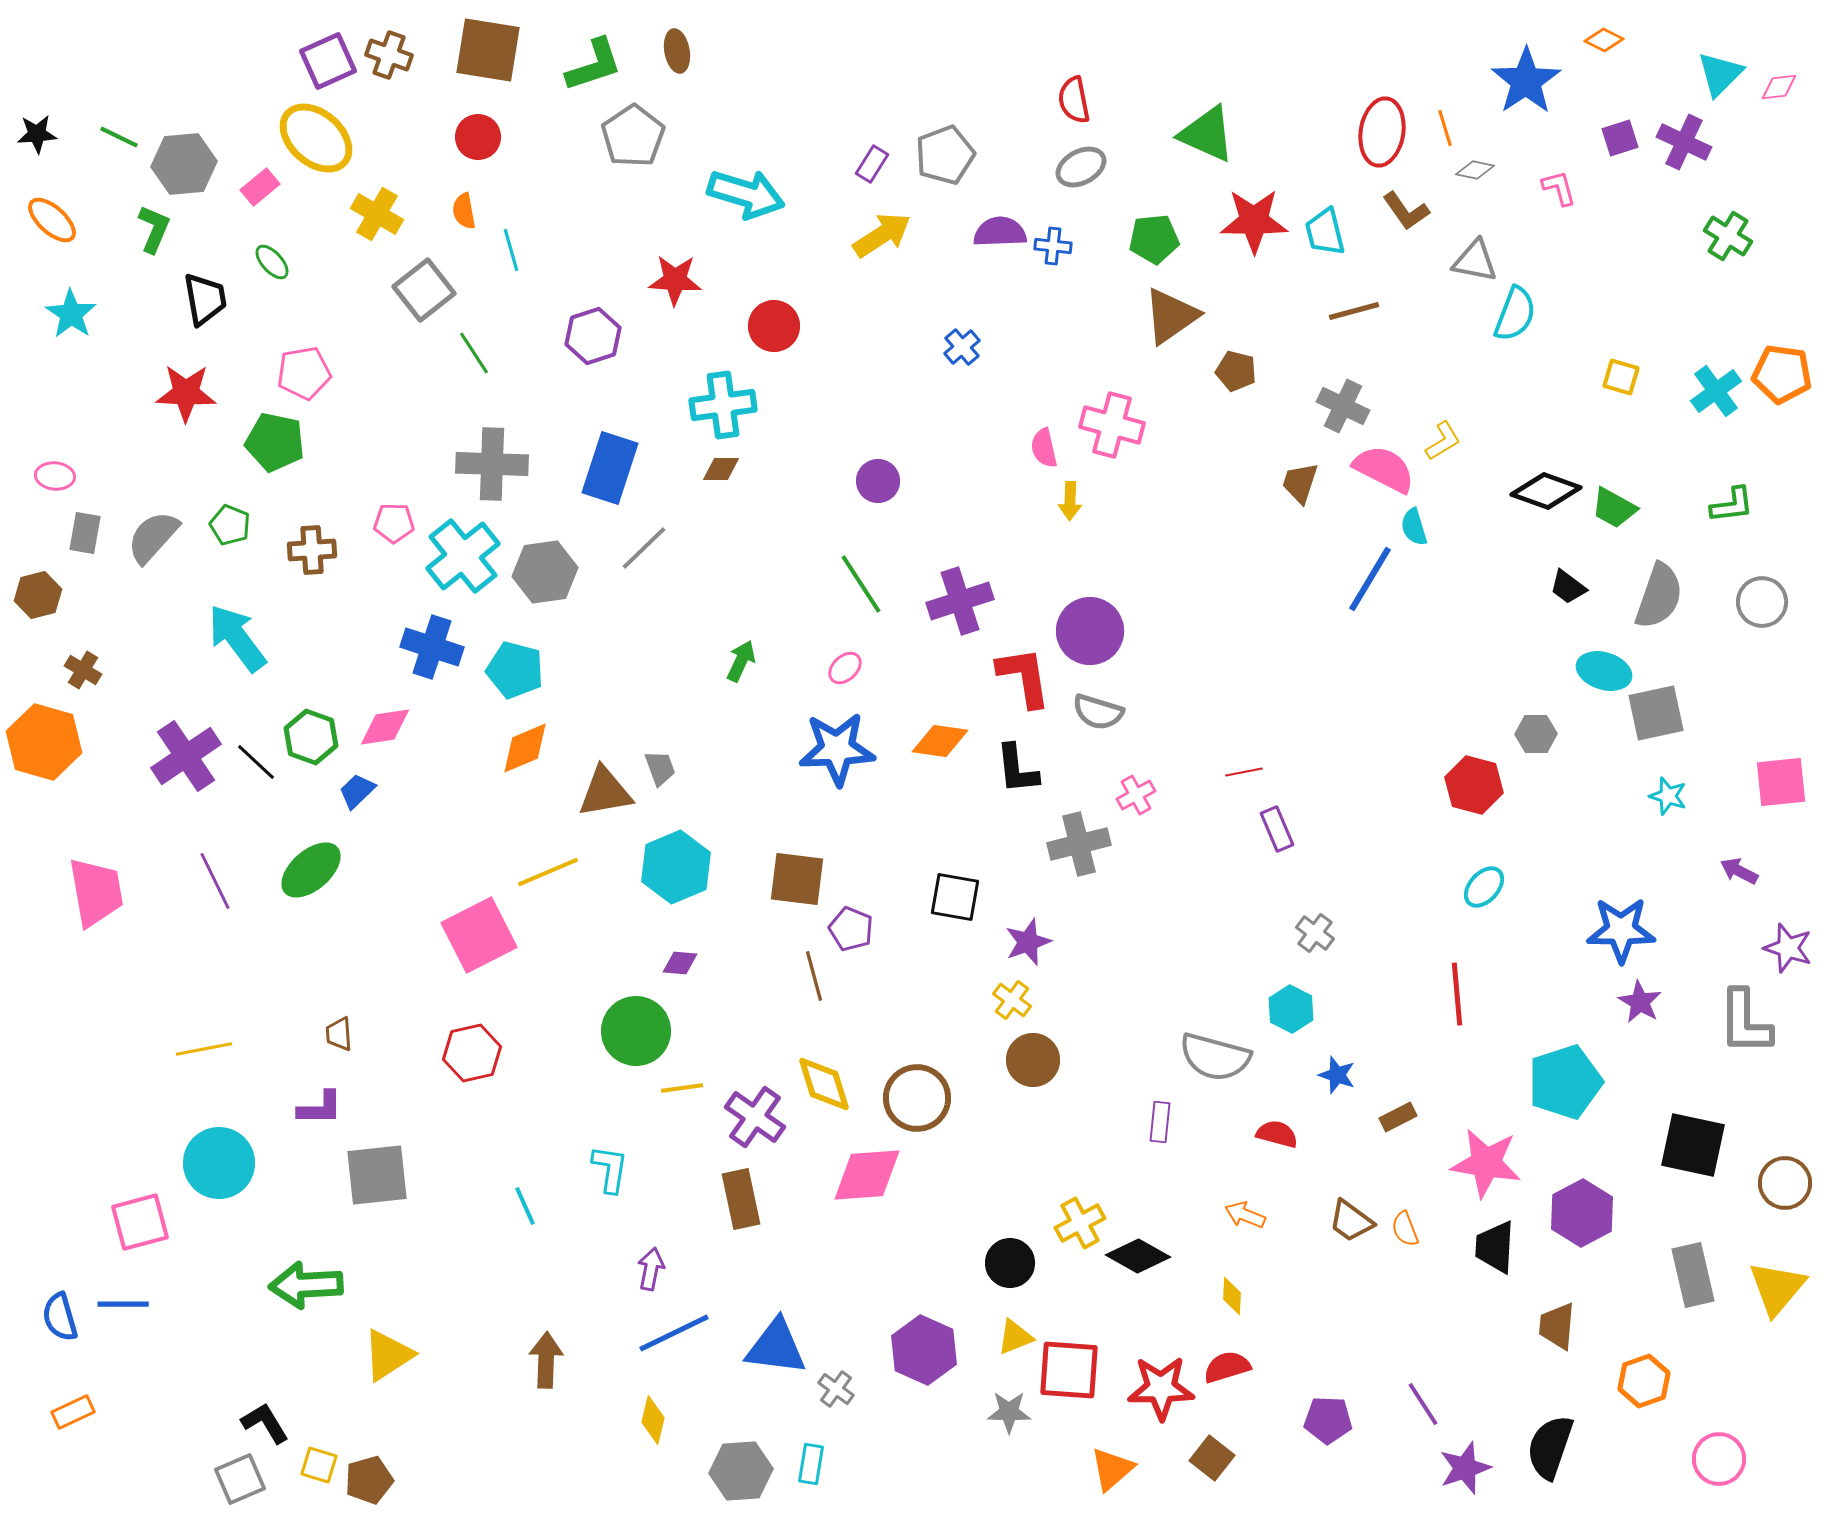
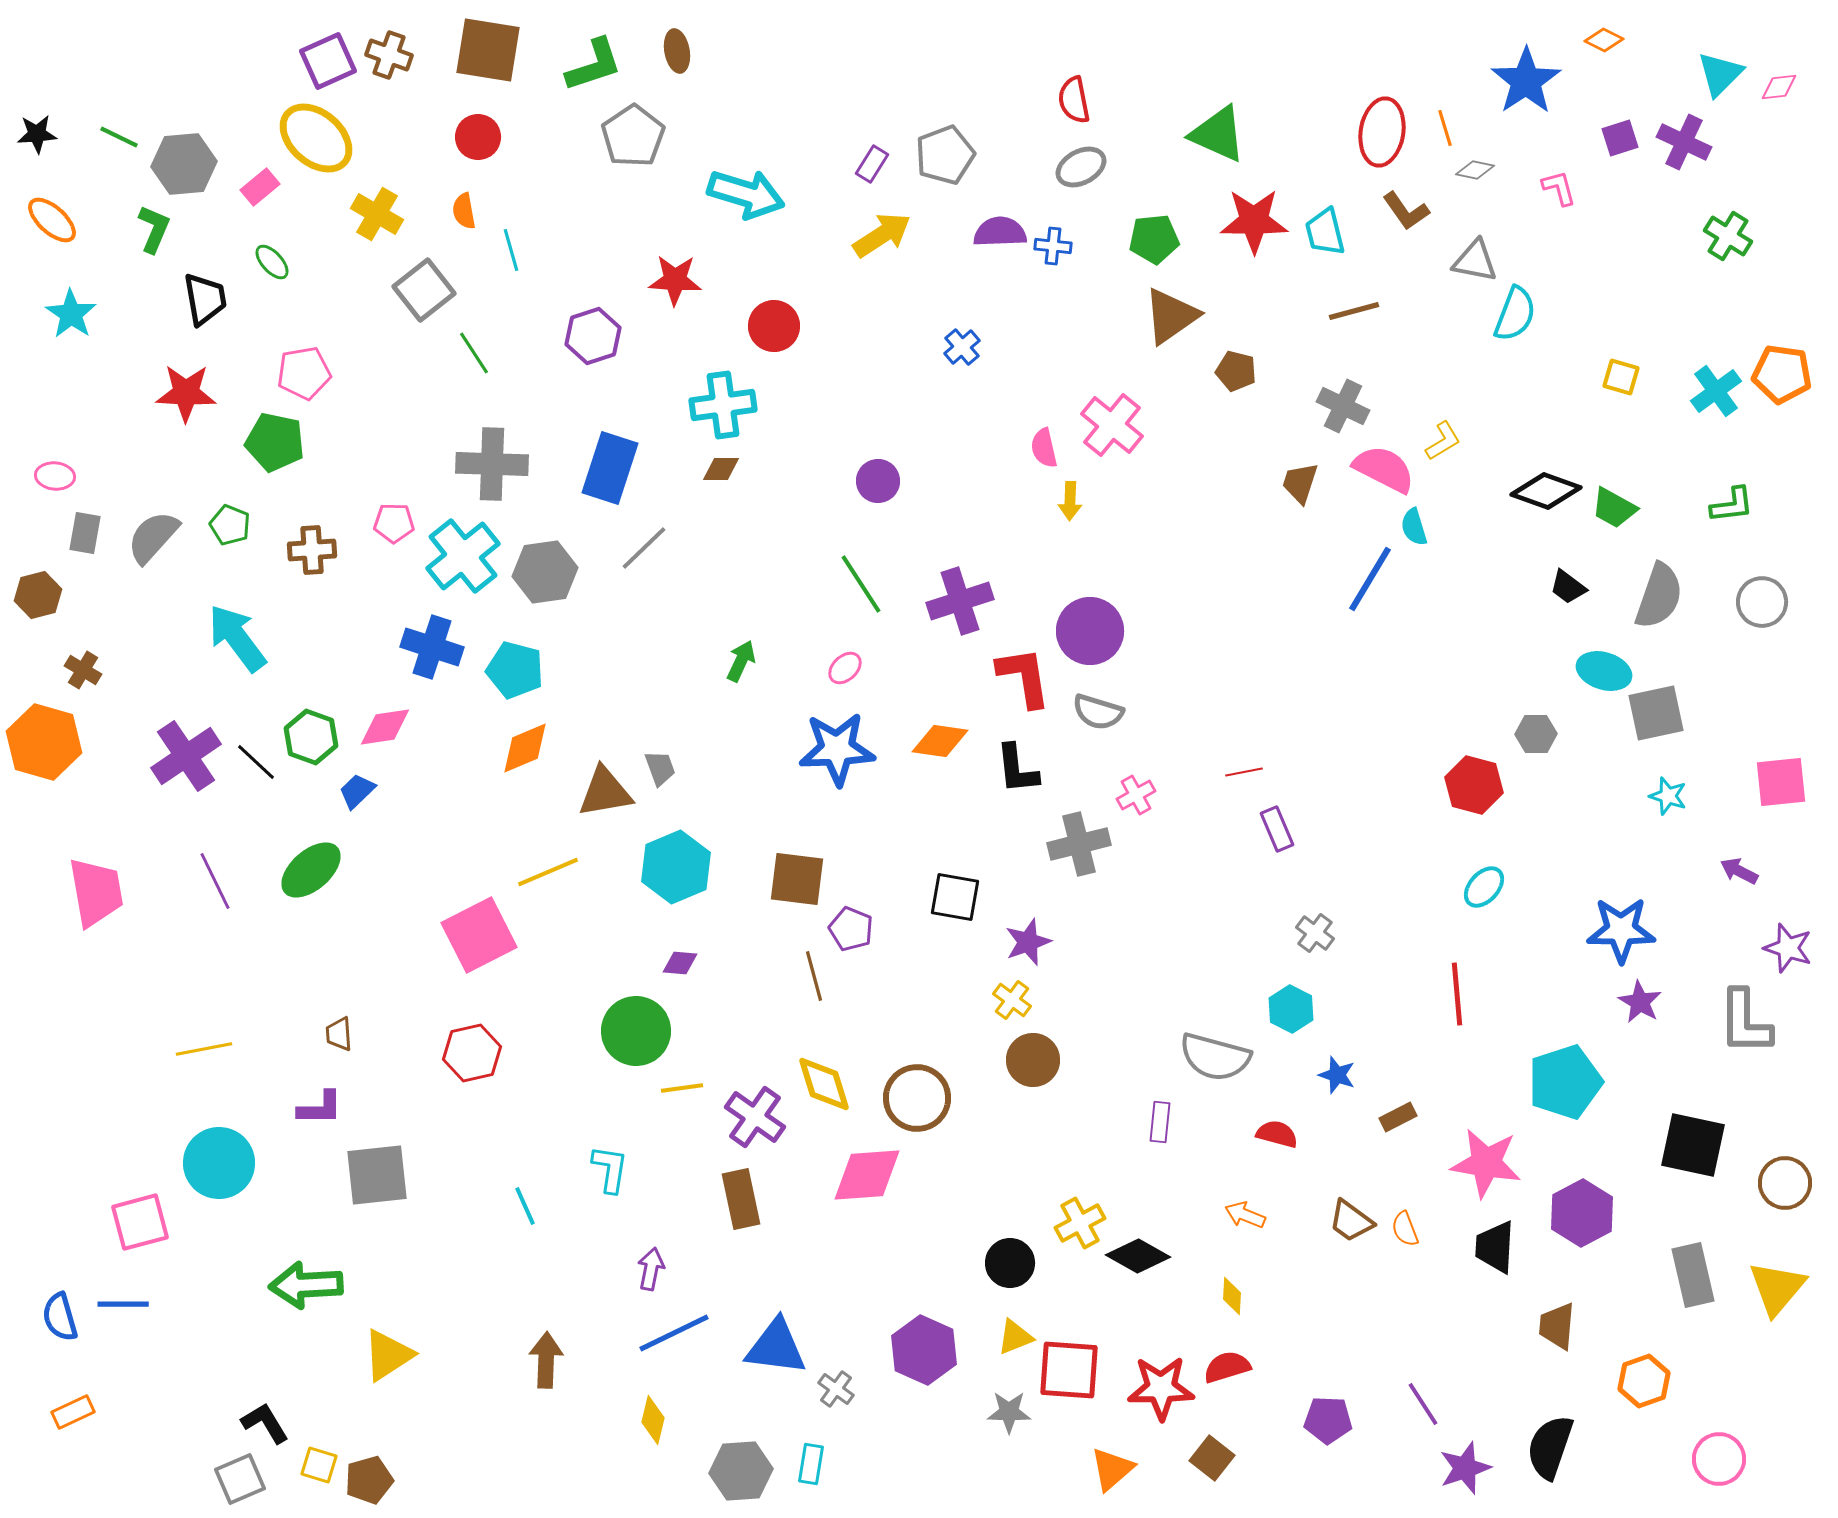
green triangle at (1207, 134): moved 11 px right
pink cross at (1112, 425): rotated 24 degrees clockwise
